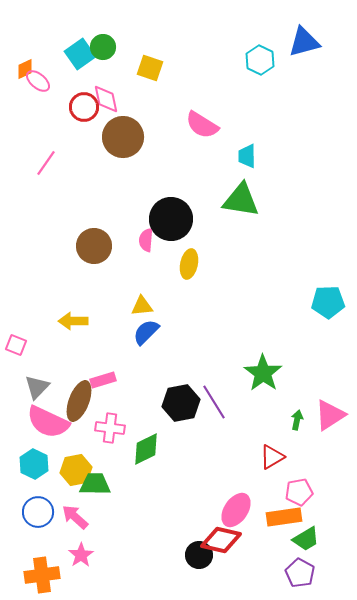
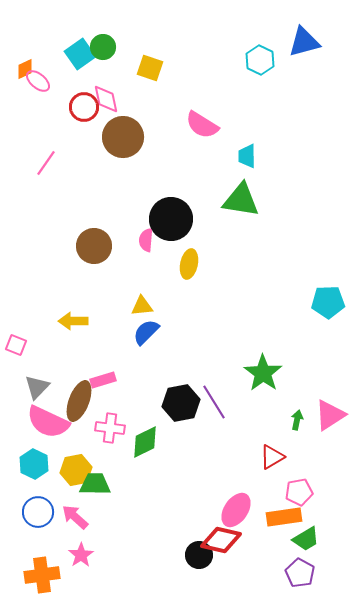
green diamond at (146, 449): moved 1 px left, 7 px up
